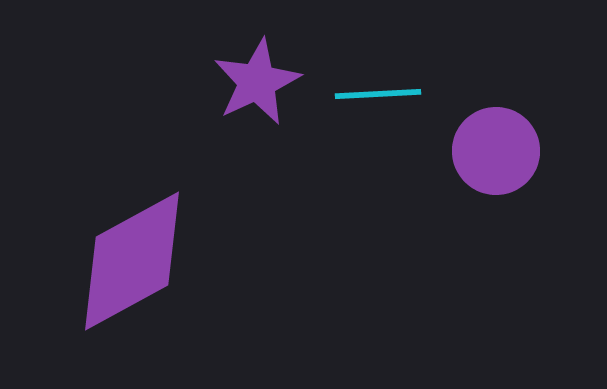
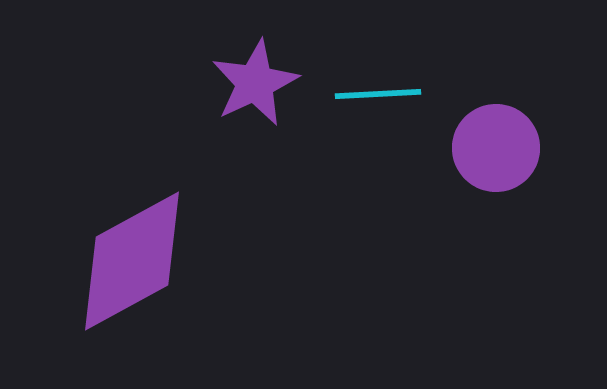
purple star: moved 2 px left, 1 px down
purple circle: moved 3 px up
